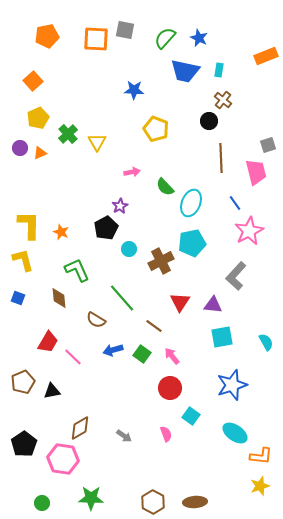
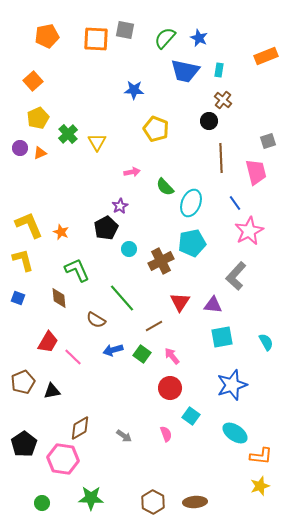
gray square at (268, 145): moved 4 px up
yellow L-shape at (29, 225): rotated 24 degrees counterclockwise
brown line at (154, 326): rotated 66 degrees counterclockwise
